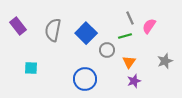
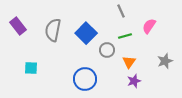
gray line: moved 9 px left, 7 px up
